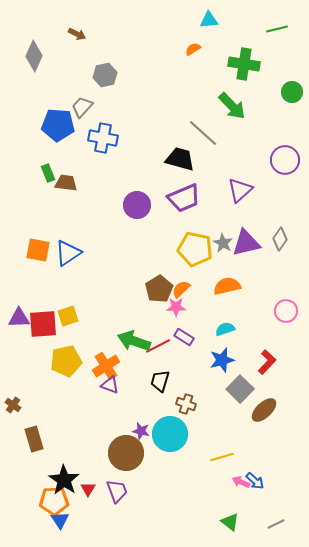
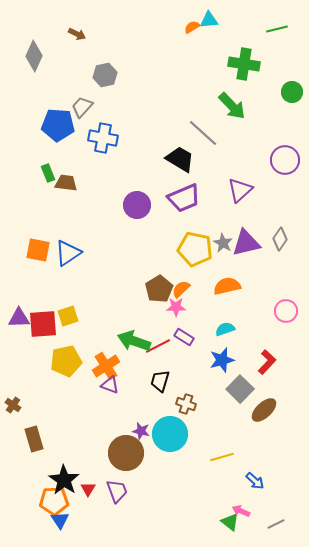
orange semicircle at (193, 49): moved 1 px left, 22 px up
black trapezoid at (180, 159): rotated 16 degrees clockwise
pink arrow at (241, 482): moved 29 px down
